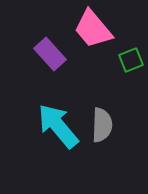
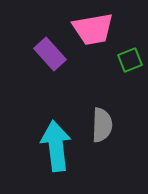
pink trapezoid: rotated 60 degrees counterclockwise
green square: moved 1 px left
cyan arrow: moved 2 px left, 20 px down; rotated 33 degrees clockwise
